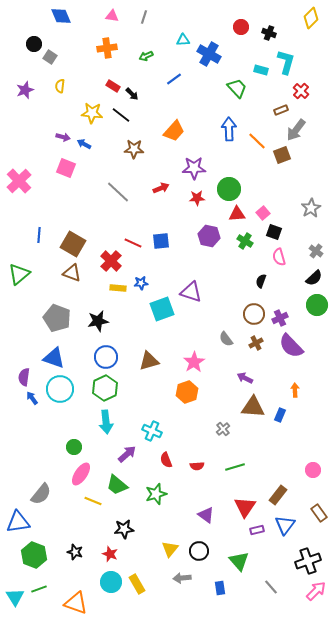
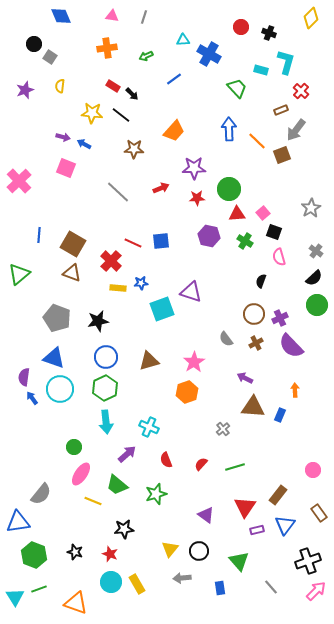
cyan cross at (152, 431): moved 3 px left, 4 px up
red semicircle at (197, 466): moved 4 px right, 2 px up; rotated 136 degrees clockwise
